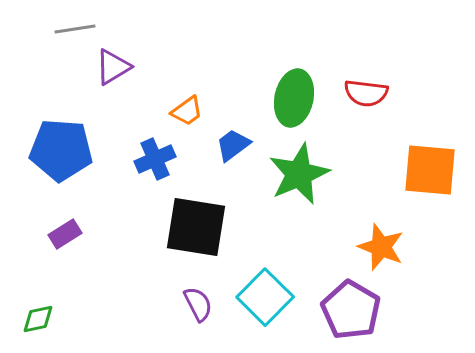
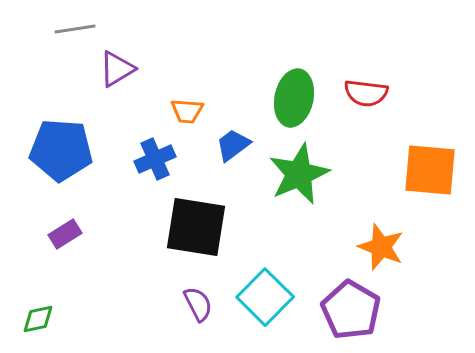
purple triangle: moved 4 px right, 2 px down
orange trapezoid: rotated 40 degrees clockwise
